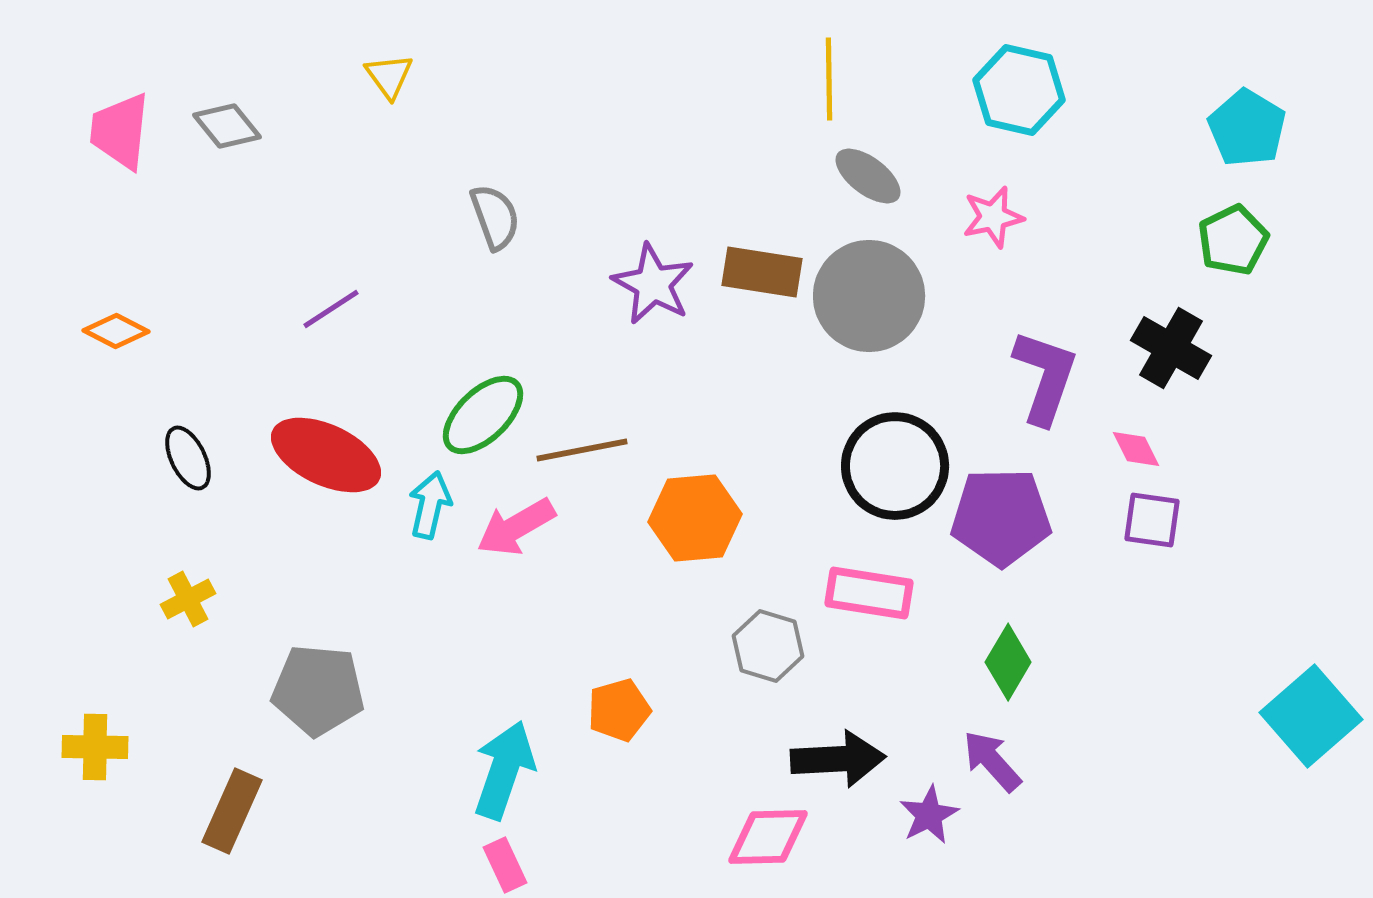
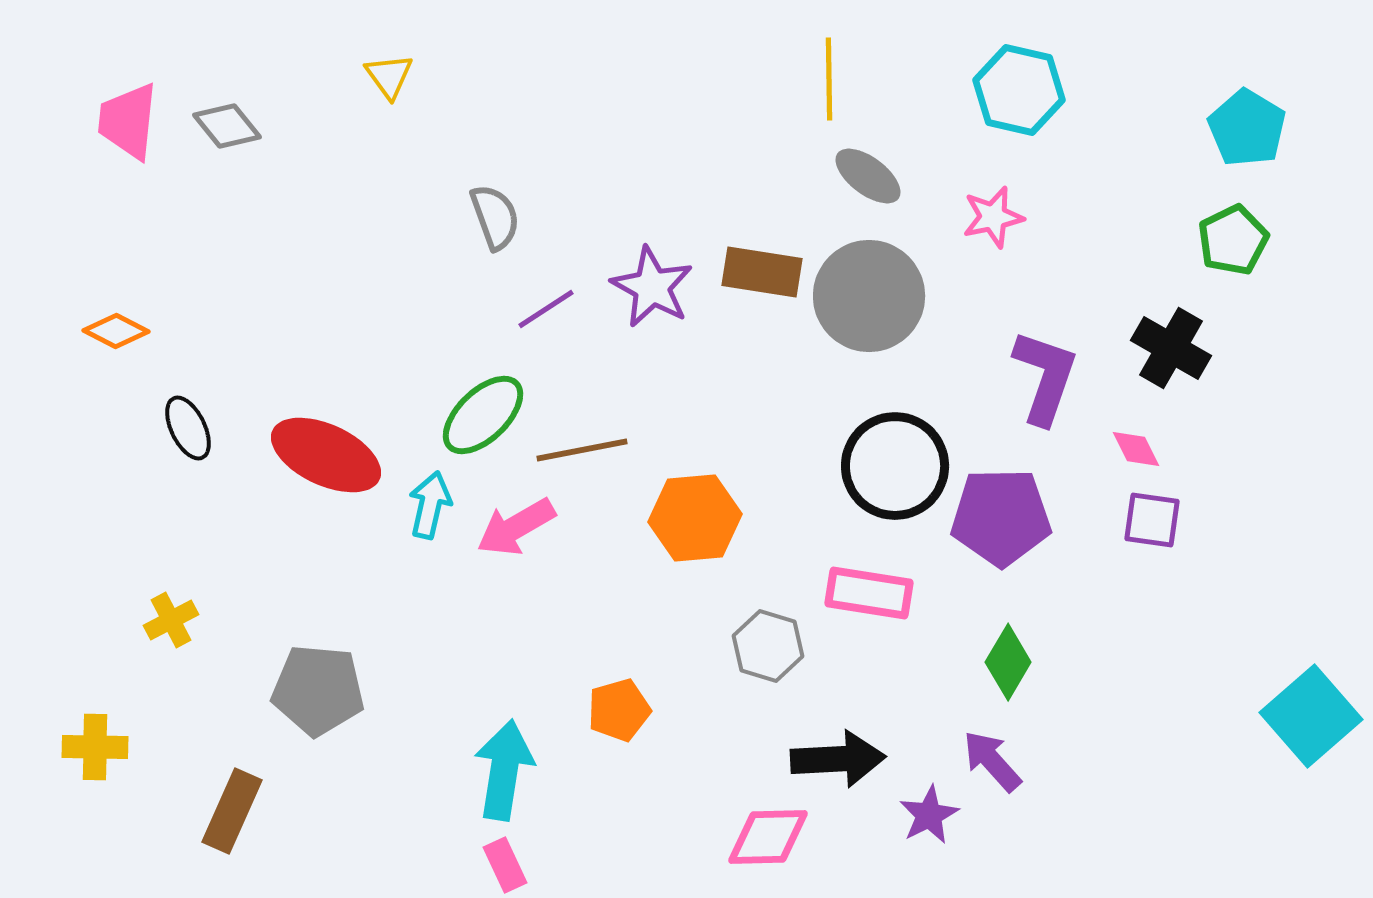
pink trapezoid at (120, 131): moved 8 px right, 10 px up
purple star at (653, 284): moved 1 px left, 3 px down
purple line at (331, 309): moved 215 px right
black ellipse at (188, 458): moved 30 px up
yellow cross at (188, 599): moved 17 px left, 21 px down
cyan arrow at (504, 770): rotated 10 degrees counterclockwise
